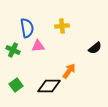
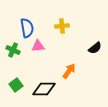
black diamond: moved 5 px left, 3 px down
